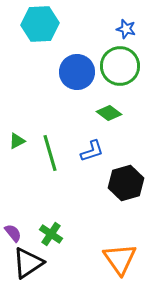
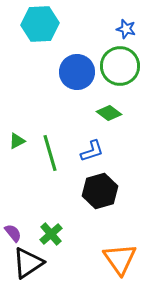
black hexagon: moved 26 px left, 8 px down
green cross: rotated 15 degrees clockwise
